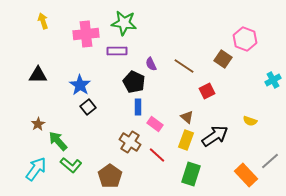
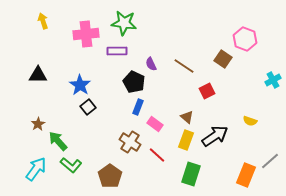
blue rectangle: rotated 21 degrees clockwise
orange rectangle: rotated 65 degrees clockwise
